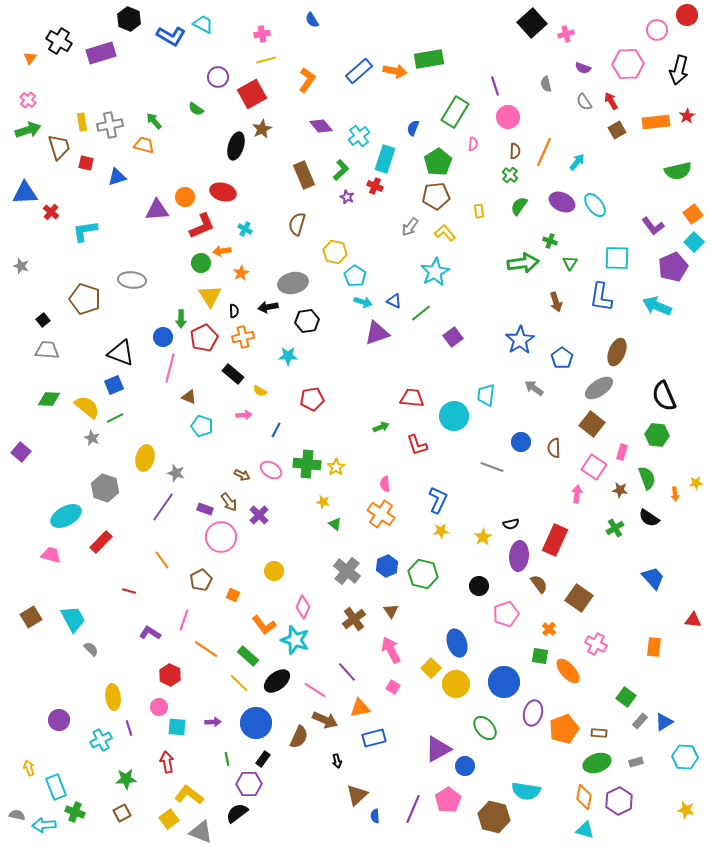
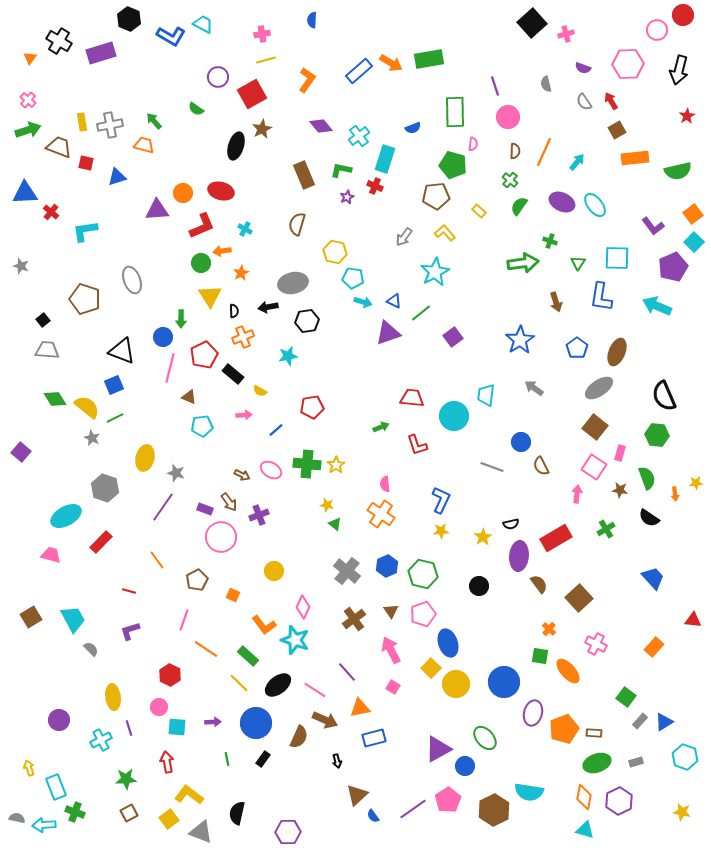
red circle at (687, 15): moved 4 px left
blue semicircle at (312, 20): rotated 35 degrees clockwise
orange arrow at (395, 71): moved 4 px left, 8 px up; rotated 20 degrees clockwise
green rectangle at (455, 112): rotated 32 degrees counterclockwise
orange rectangle at (656, 122): moved 21 px left, 36 px down
blue semicircle at (413, 128): rotated 133 degrees counterclockwise
brown trapezoid at (59, 147): rotated 52 degrees counterclockwise
green pentagon at (438, 162): moved 15 px right, 3 px down; rotated 24 degrees counterclockwise
green L-shape at (341, 170): rotated 125 degrees counterclockwise
green cross at (510, 175): moved 5 px down
red ellipse at (223, 192): moved 2 px left, 1 px up
orange circle at (185, 197): moved 2 px left, 4 px up
purple star at (347, 197): rotated 24 degrees clockwise
yellow rectangle at (479, 211): rotated 40 degrees counterclockwise
gray arrow at (410, 227): moved 6 px left, 10 px down
green triangle at (570, 263): moved 8 px right
cyan pentagon at (355, 276): moved 2 px left, 2 px down; rotated 25 degrees counterclockwise
gray ellipse at (132, 280): rotated 64 degrees clockwise
purple triangle at (377, 333): moved 11 px right
orange cross at (243, 337): rotated 10 degrees counterclockwise
red pentagon at (204, 338): moved 17 px down
black triangle at (121, 353): moved 1 px right, 2 px up
cyan star at (288, 356): rotated 12 degrees counterclockwise
blue pentagon at (562, 358): moved 15 px right, 10 px up
green diamond at (49, 399): moved 6 px right; rotated 55 degrees clockwise
red pentagon at (312, 399): moved 8 px down
brown square at (592, 424): moved 3 px right, 3 px down
cyan pentagon at (202, 426): rotated 25 degrees counterclockwise
blue line at (276, 430): rotated 21 degrees clockwise
brown semicircle at (554, 448): moved 13 px left, 18 px down; rotated 24 degrees counterclockwise
pink rectangle at (622, 452): moved 2 px left, 1 px down
yellow star at (336, 467): moved 2 px up
blue L-shape at (438, 500): moved 3 px right
yellow star at (323, 502): moved 4 px right, 3 px down
purple cross at (259, 515): rotated 24 degrees clockwise
green cross at (615, 528): moved 9 px left, 1 px down
red rectangle at (555, 540): moved 1 px right, 2 px up; rotated 36 degrees clockwise
orange line at (162, 560): moved 5 px left
brown pentagon at (201, 580): moved 4 px left
brown square at (579, 598): rotated 12 degrees clockwise
pink pentagon at (506, 614): moved 83 px left
purple L-shape at (150, 633): moved 20 px left, 2 px up; rotated 50 degrees counterclockwise
blue ellipse at (457, 643): moved 9 px left
orange rectangle at (654, 647): rotated 36 degrees clockwise
black ellipse at (277, 681): moved 1 px right, 4 px down
green ellipse at (485, 728): moved 10 px down
brown rectangle at (599, 733): moved 5 px left
cyan hexagon at (685, 757): rotated 15 degrees clockwise
purple hexagon at (249, 784): moved 39 px right, 48 px down
cyan semicircle at (526, 791): moved 3 px right, 1 px down
purple line at (413, 809): rotated 32 degrees clockwise
yellow star at (686, 810): moved 4 px left, 2 px down
brown square at (122, 813): moved 7 px right
black semicircle at (237, 813): rotated 40 degrees counterclockwise
gray semicircle at (17, 815): moved 3 px down
blue semicircle at (375, 816): moved 2 px left; rotated 32 degrees counterclockwise
brown hexagon at (494, 817): moved 7 px up; rotated 20 degrees clockwise
